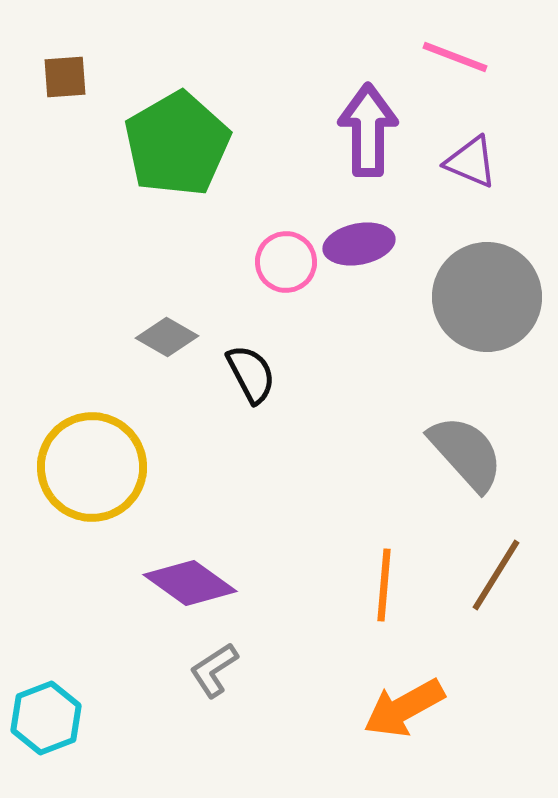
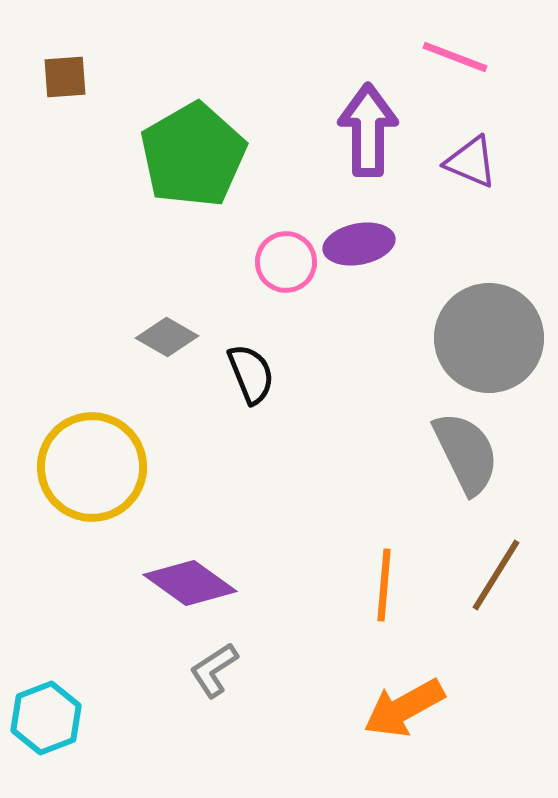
green pentagon: moved 16 px right, 11 px down
gray circle: moved 2 px right, 41 px down
black semicircle: rotated 6 degrees clockwise
gray semicircle: rotated 16 degrees clockwise
